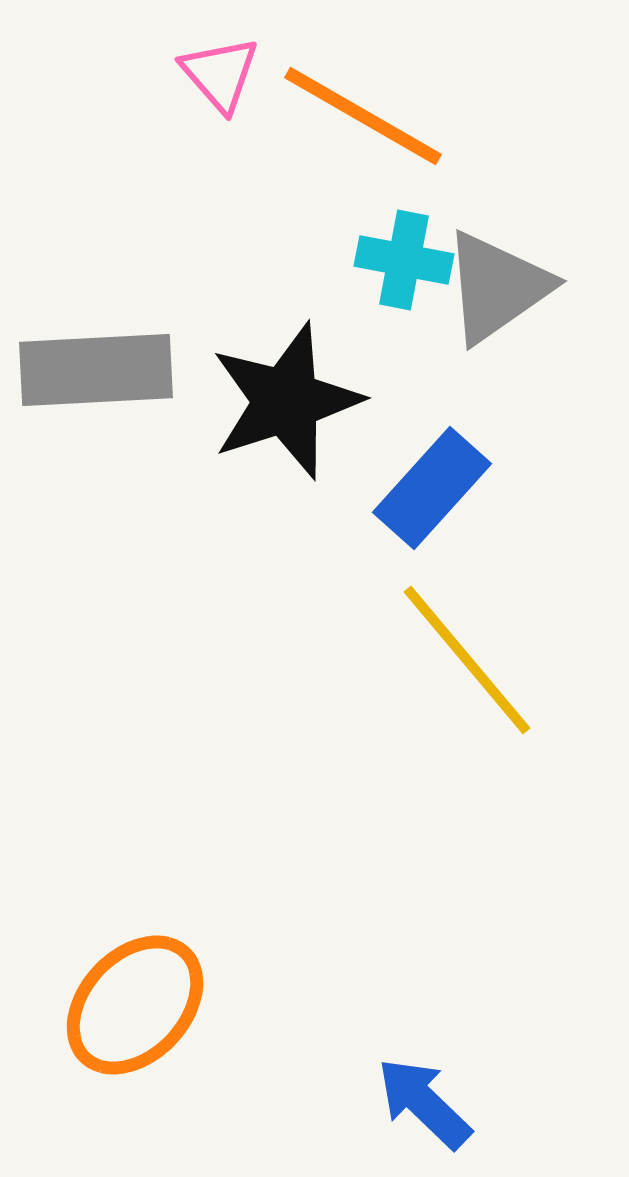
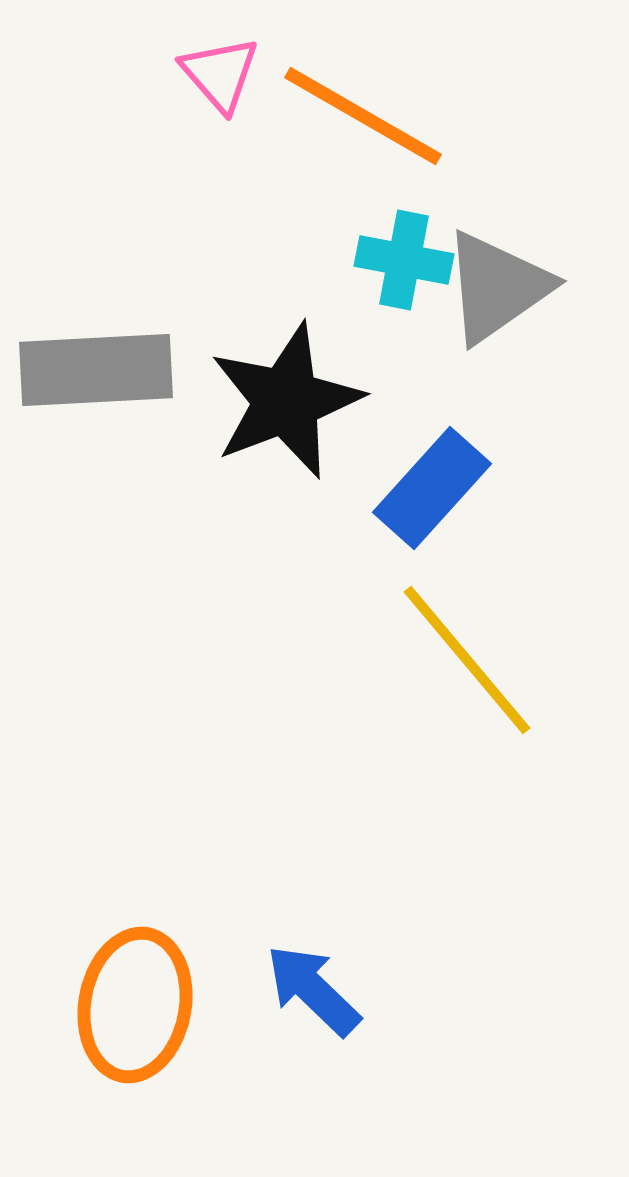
black star: rotated 3 degrees counterclockwise
orange ellipse: rotated 33 degrees counterclockwise
blue arrow: moved 111 px left, 113 px up
